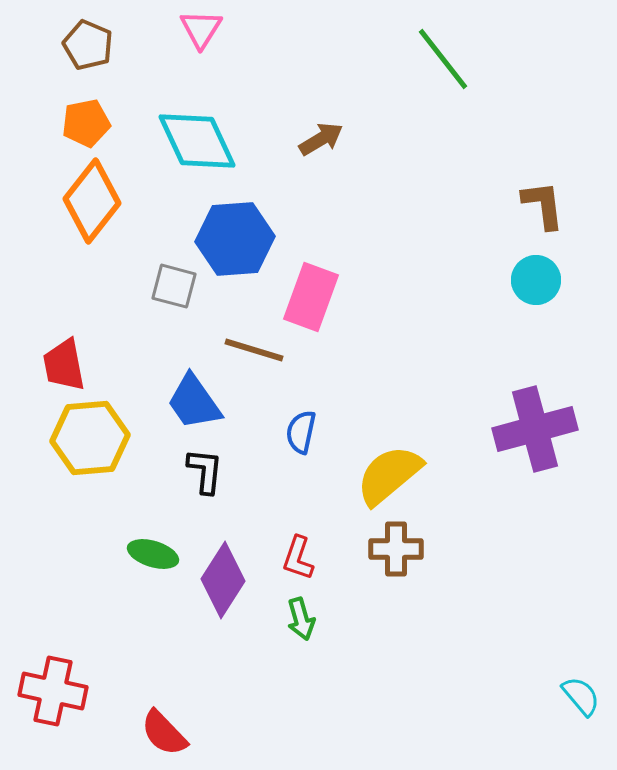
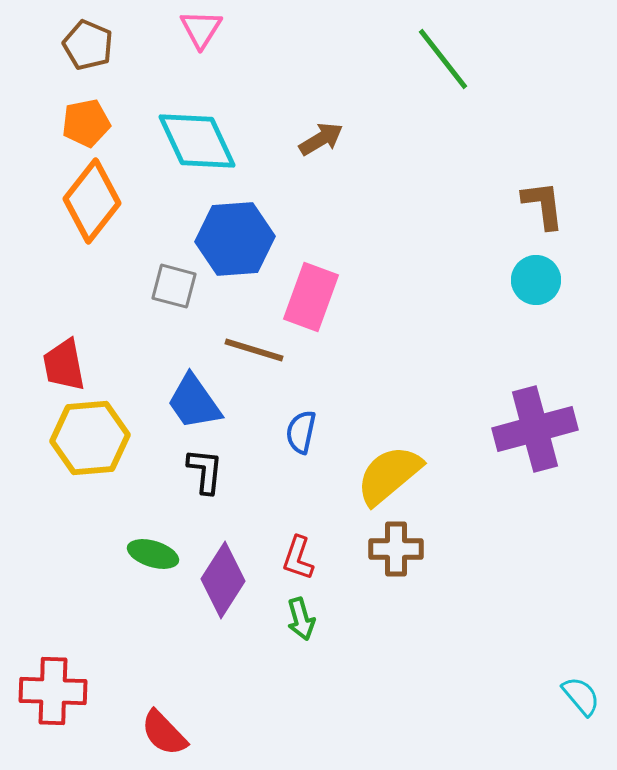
red cross: rotated 10 degrees counterclockwise
